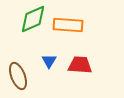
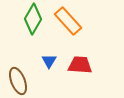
green diamond: rotated 36 degrees counterclockwise
orange rectangle: moved 4 px up; rotated 44 degrees clockwise
brown ellipse: moved 5 px down
